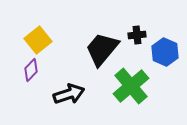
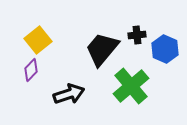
blue hexagon: moved 3 px up
